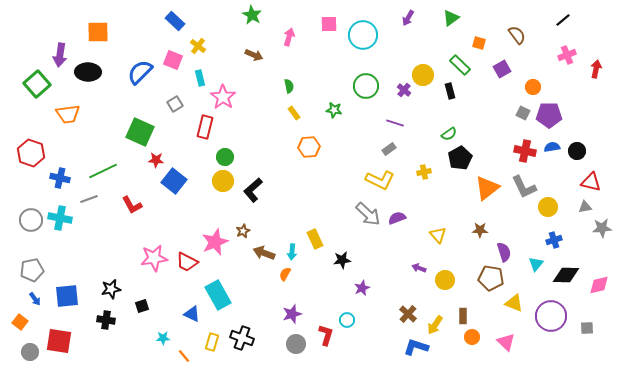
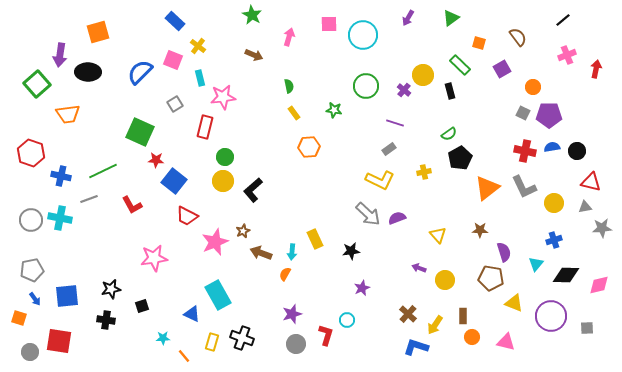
orange square at (98, 32): rotated 15 degrees counterclockwise
brown semicircle at (517, 35): moved 1 px right, 2 px down
pink star at (223, 97): rotated 30 degrees clockwise
blue cross at (60, 178): moved 1 px right, 2 px up
yellow circle at (548, 207): moved 6 px right, 4 px up
brown arrow at (264, 253): moved 3 px left
black star at (342, 260): moved 9 px right, 9 px up
red trapezoid at (187, 262): moved 46 px up
orange square at (20, 322): moved 1 px left, 4 px up; rotated 21 degrees counterclockwise
pink triangle at (506, 342): rotated 30 degrees counterclockwise
